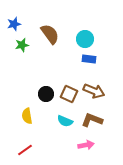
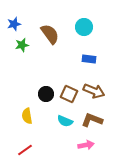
cyan circle: moved 1 px left, 12 px up
